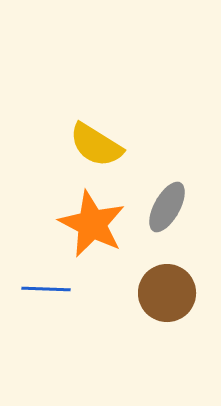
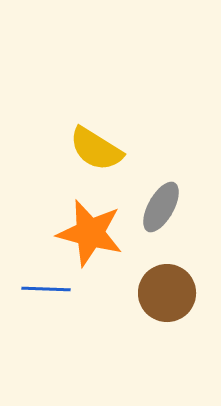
yellow semicircle: moved 4 px down
gray ellipse: moved 6 px left
orange star: moved 2 px left, 9 px down; rotated 12 degrees counterclockwise
